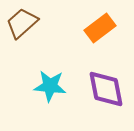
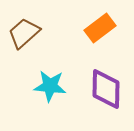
brown trapezoid: moved 2 px right, 10 px down
purple diamond: rotated 12 degrees clockwise
